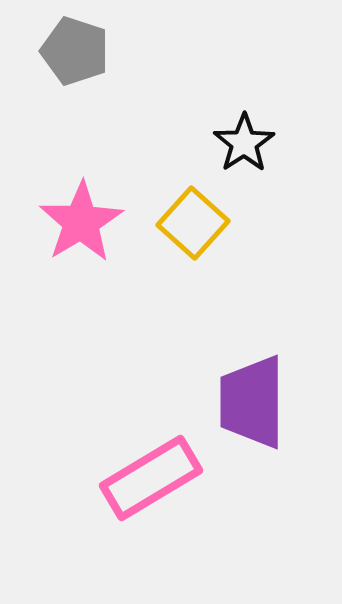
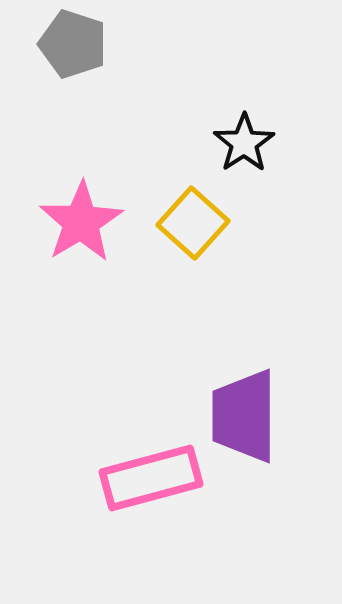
gray pentagon: moved 2 px left, 7 px up
purple trapezoid: moved 8 px left, 14 px down
pink rectangle: rotated 16 degrees clockwise
